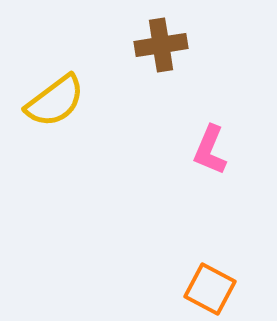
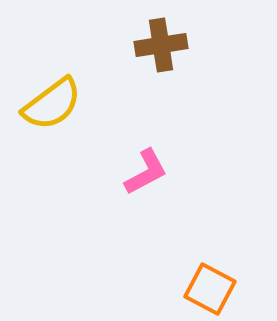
yellow semicircle: moved 3 px left, 3 px down
pink L-shape: moved 64 px left, 22 px down; rotated 141 degrees counterclockwise
